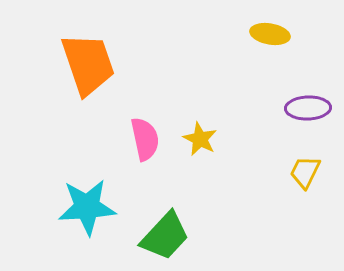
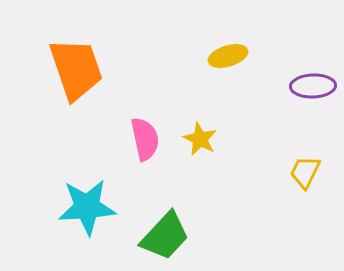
yellow ellipse: moved 42 px left, 22 px down; rotated 27 degrees counterclockwise
orange trapezoid: moved 12 px left, 5 px down
purple ellipse: moved 5 px right, 22 px up
